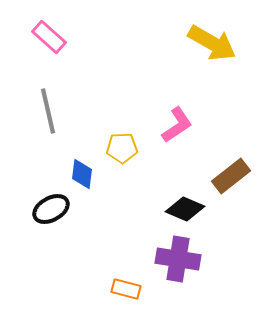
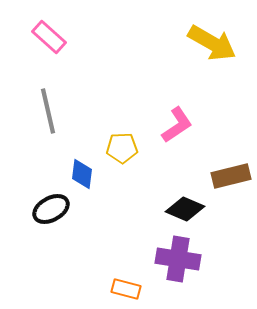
brown rectangle: rotated 24 degrees clockwise
